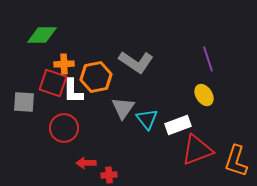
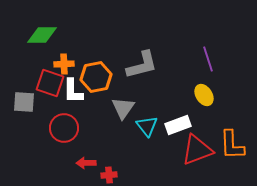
gray L-shape: moved 6 px right, 3 px down; rotated 48 degrees counterclockwise
red square: moved 3 px left
cyan triangle: moved 7 px down
orange L-shape: moved 4 px left, 16 px up; rotated 20 degrees counterclockwise
